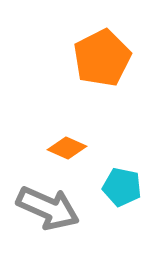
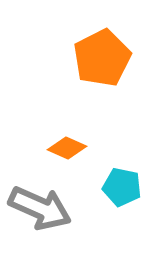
gray arrow: moved 8 px left
